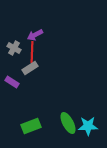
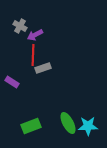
gray cross: moved 6 px right, 22 px up
red line: moved 1 px right, 3 px down
gray rectangle: moved 13 px right; rotated 14 degrees clockwise
